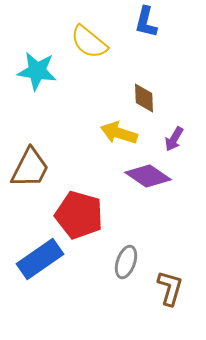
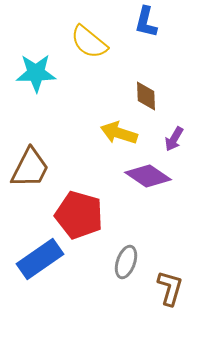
cyan star: moved 1 px left, 2 px down; rotated 9 degrees counterclockwise
brown diamond: moved 2 px right, 2 px up
